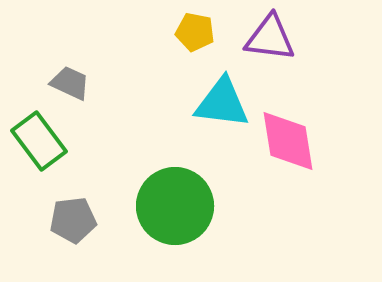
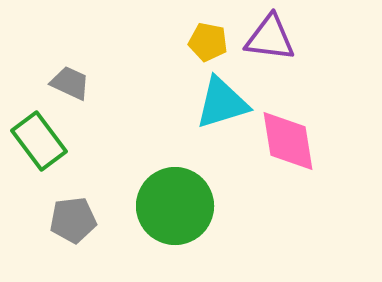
yellow pentagon: moved 13 px right, 10 px down
cyan triangle: rotated 24 degrees counterclockwise
